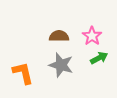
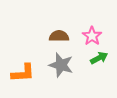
orange L-shape: rotated 100 degrees clockwise
